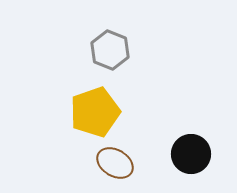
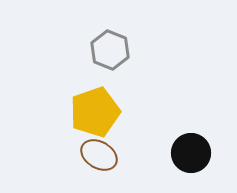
black circle: moved 1 px up
brown ellipse: moved 16 px left, 8 px up
